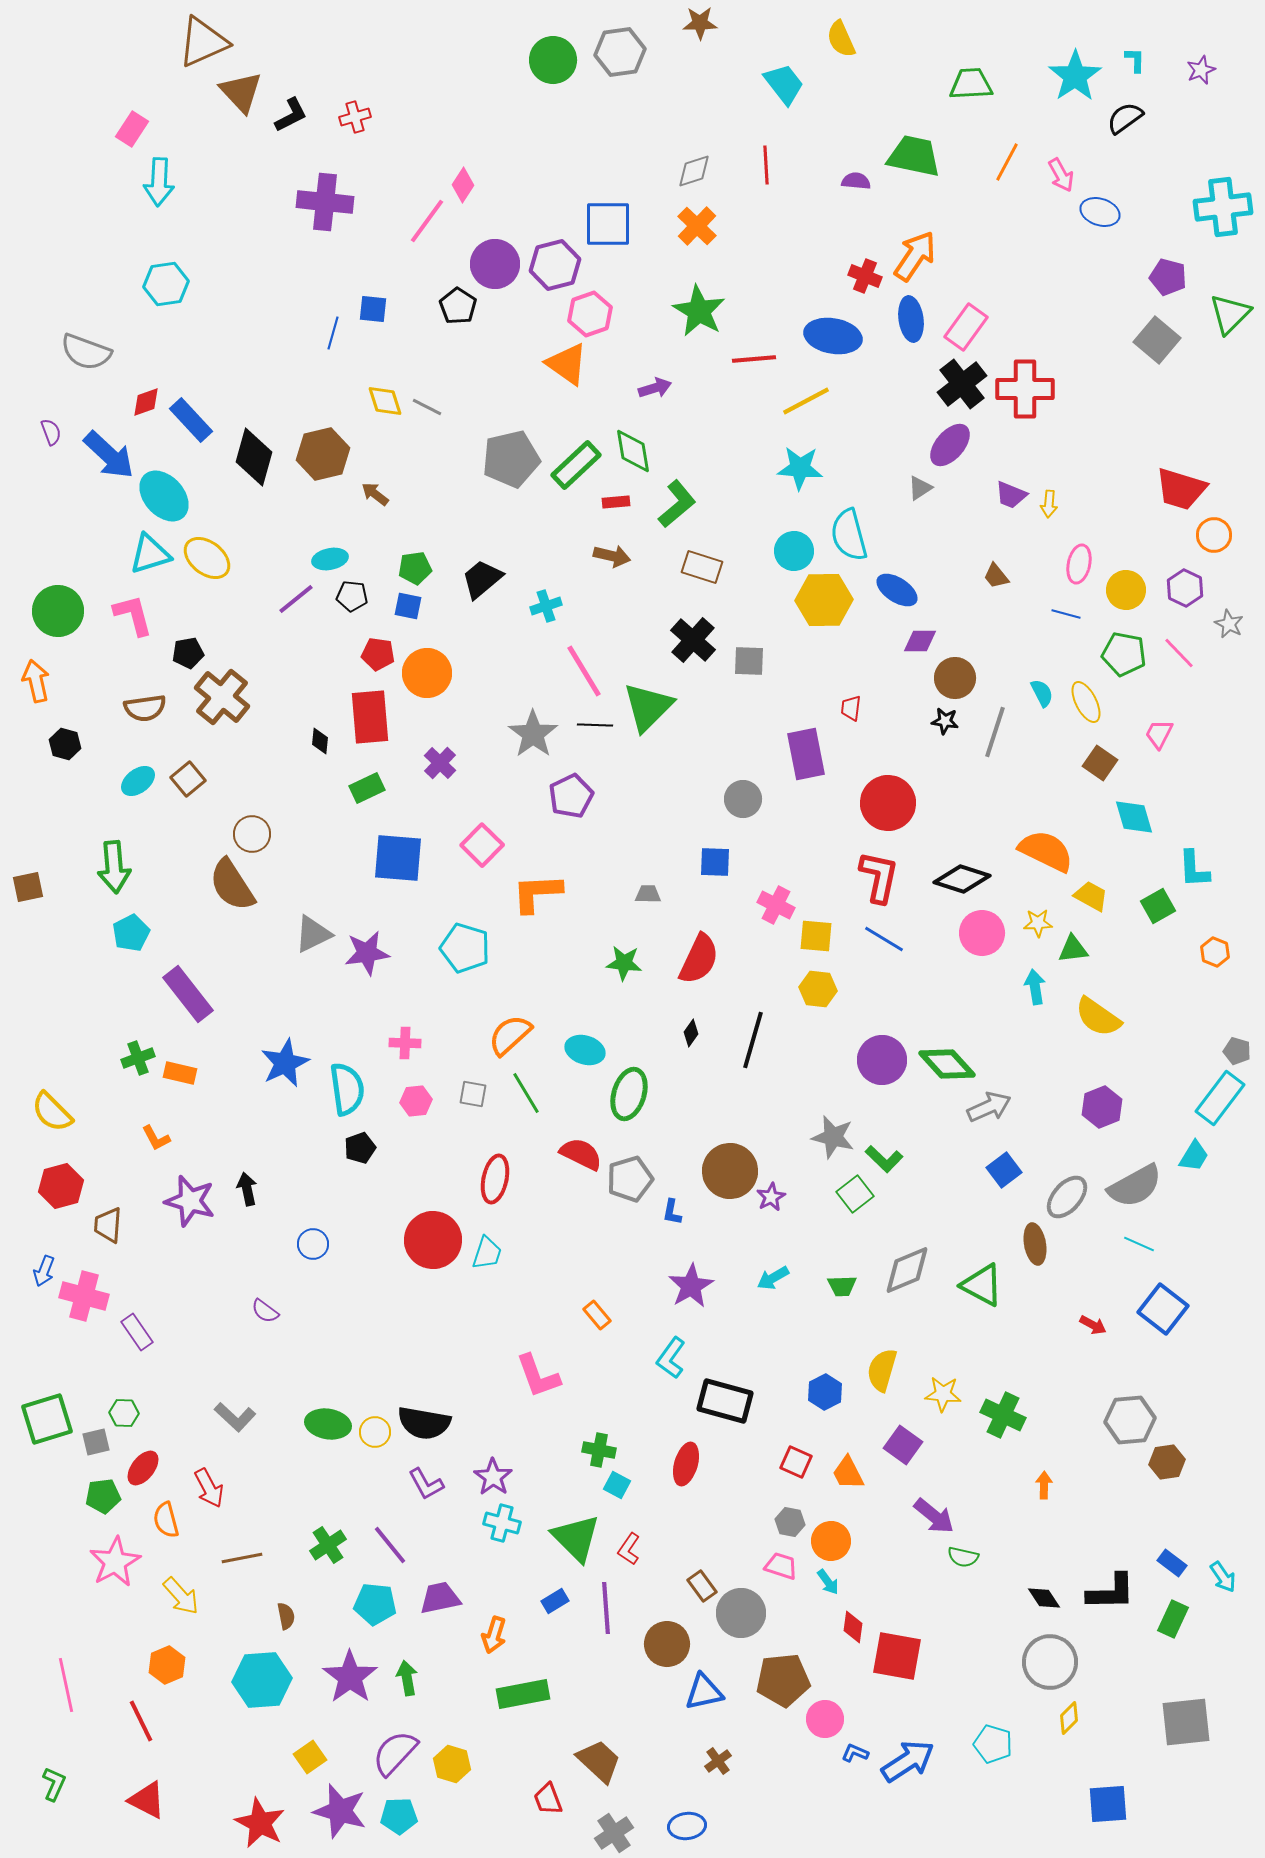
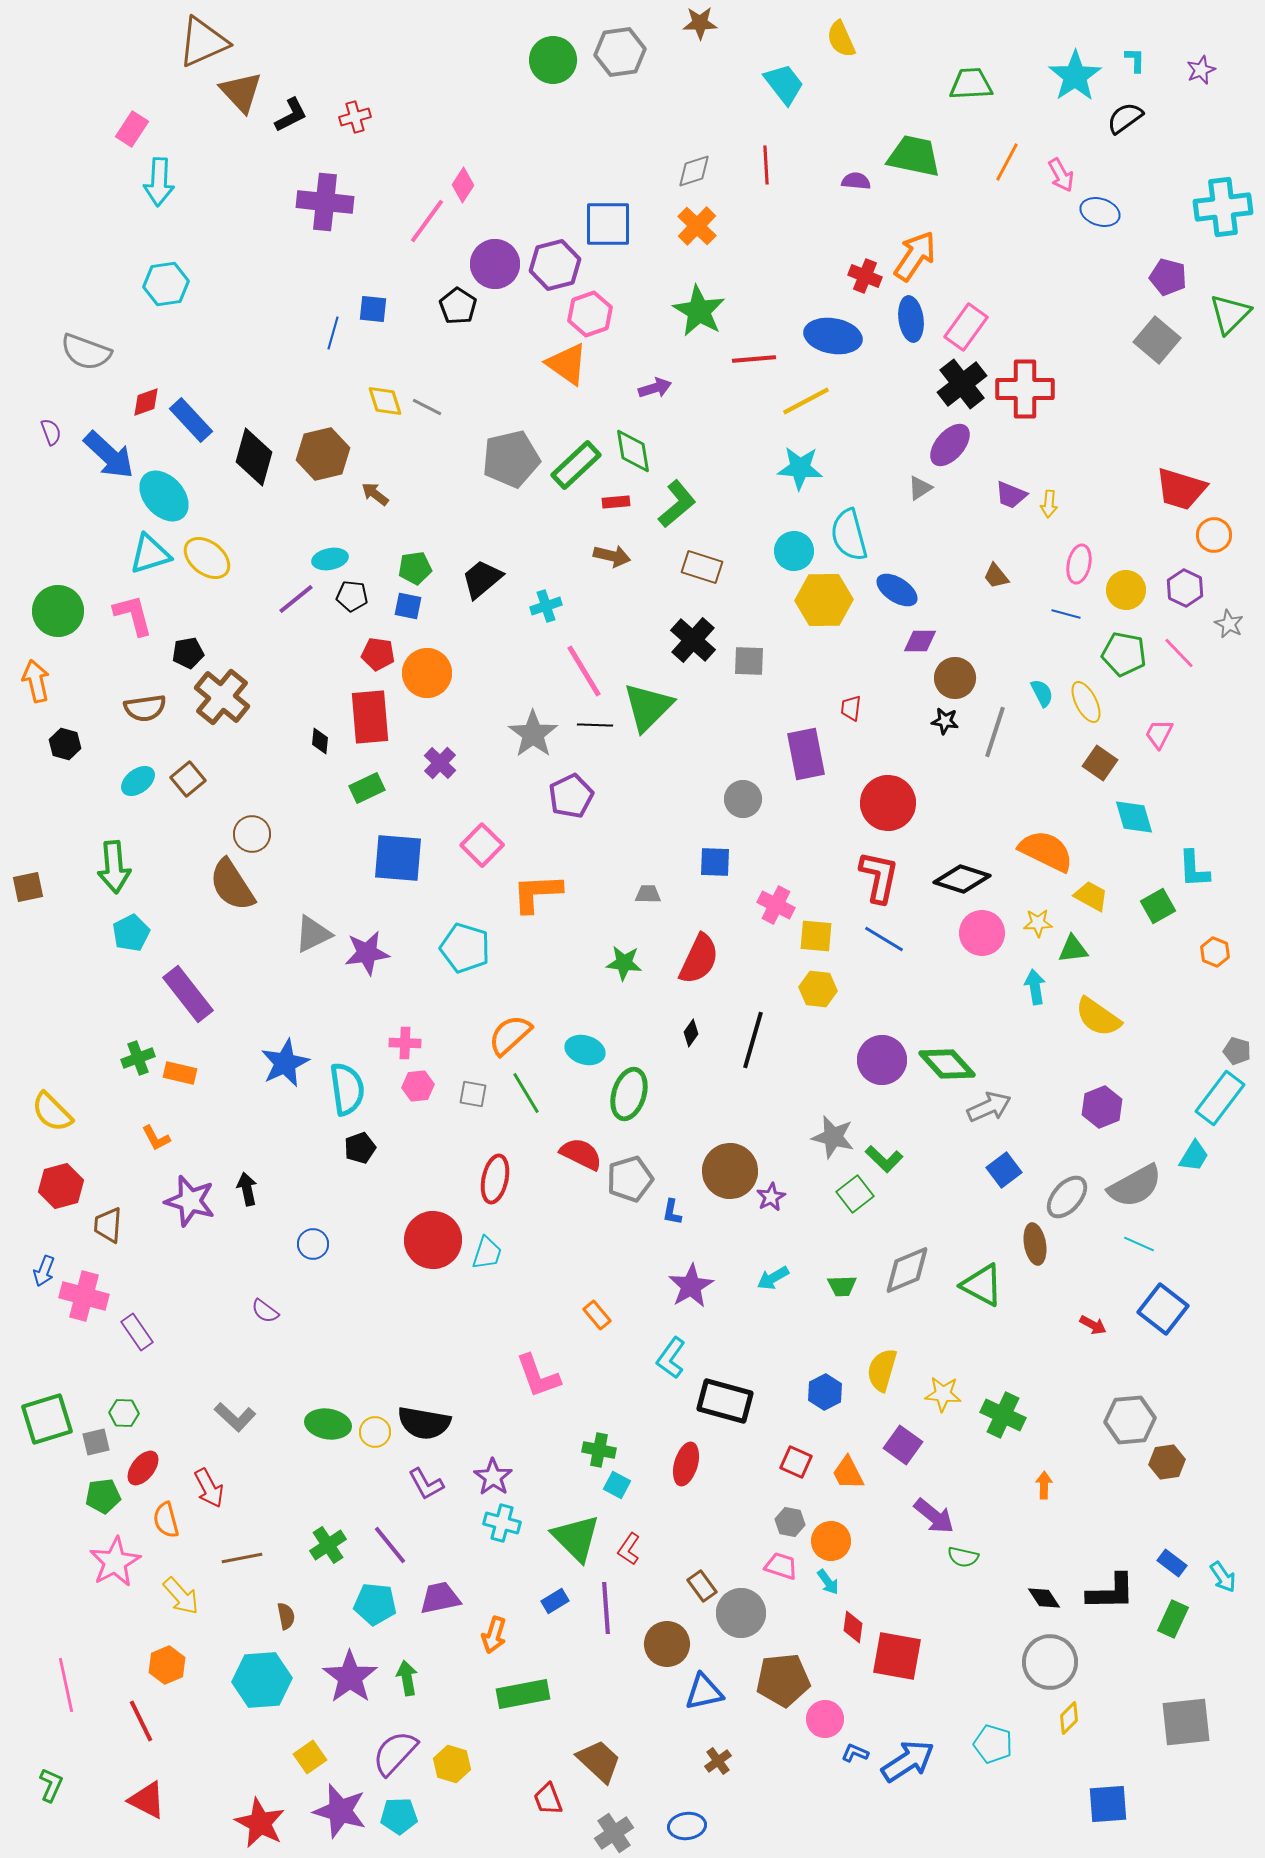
pink hexagon at (416, 1101): moved 2 px right, 15 px up
green L-shape at (54, 1784): moved 3 px left, 1 px down
